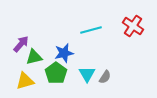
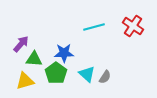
cyan line: moved 3 px right, 3 px up
blue star: rotated 12 degrees clockwise
green triangle: moved 2 px down; rotated 18 degrees clockwise
cyan triangle: rotated 18 degrees counterclockwise
